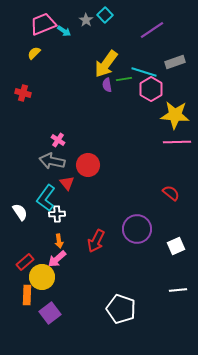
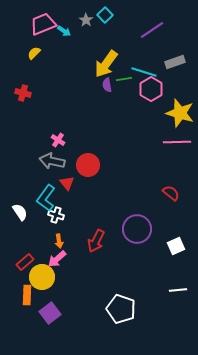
yellow star: moved 5 px right, 2 px up; rotated 12 degrees clockwise
white cross: moved 1 px left, 1 px down; rotated 21 degrees clockwise
